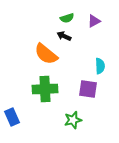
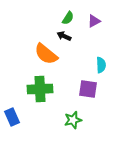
green semicircle: moved 1 px right; rotated 40 degrees counterclockwise
cyan semicircle: moved 1 px right, 1 px up
green cross: moved 5 px left
